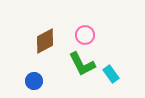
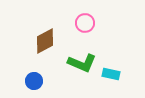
pink circle: moved 12 px up
green L-shape: moved 1 px up; rotated 40 degrees counterclockwise
cyan rectangle: rotated 42 degrees counterclockwise
